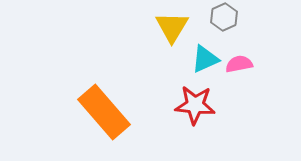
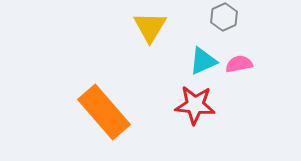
yellow triangle: moved 22 px left
cyan triangle: moved 2 px left, 2 px down
